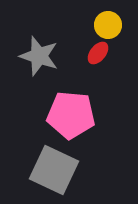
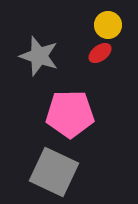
red ellipse: moved 2 px right; rotated 15 degrees clockwise
pink pentagon: moved 1 px left, 1 px up; rotated 6 degrees counterclockwise
gray square: moved 2 px down
